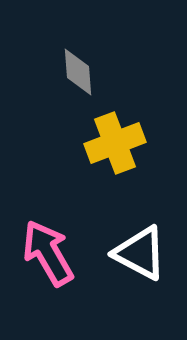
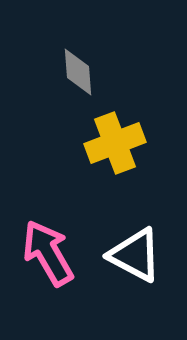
white triangle: moved 5 px left, 2 px down
